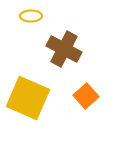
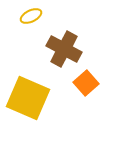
yellow ellipse: rotated 25 degrees counterclockwise
orange square: moved 13 px up
